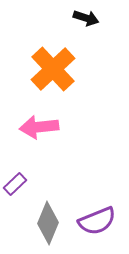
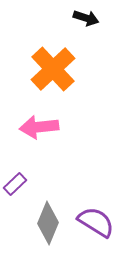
purple semicircle: moved 1 px left, 1 px down; rotated 126 degrees counterclockwise
